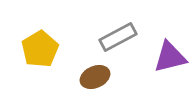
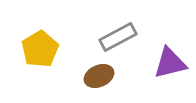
purple triangle: moved 6 px down
brown ellipse: moved 4 px right, 1 px up
